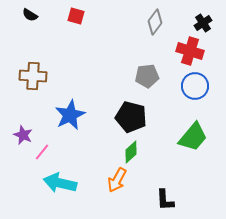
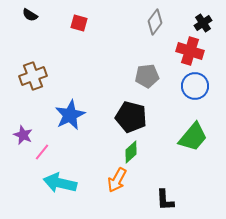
red square: moved 3 px right, 7 px down
brown cross: rotated 24 degrees counterclockwise
